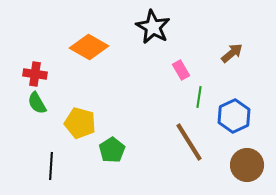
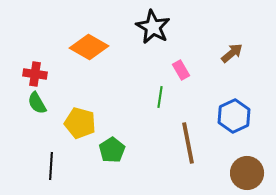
green line: moved 39 px left
brown line: moved 1 px left, 1 px down; rotated 21 degrees clockwise
brown circle: moved 8 px down
